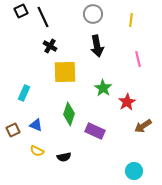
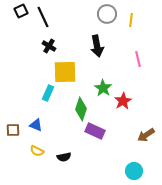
gray circle: moved 14 px right
black cross: moved 1 px left
cyan rectangle: moved 24 px right
red star: moved 4 px left, 1 px up
green diamond: moved 12 px right, 5 px up
brown arrow: moved 3 px right, 9 px down
brown square: rotated 24 degrees clockwise
